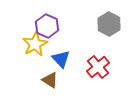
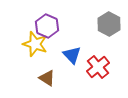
yellow star: rotated 25 degrees counterclockwise
blue triangle: moved 11 px right, 4 px up
brown triangle: moved 3 px left, 2 px up
